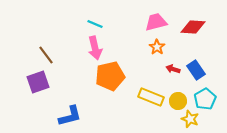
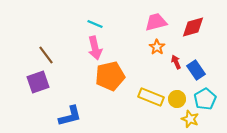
red diamond: rotated 20 degrees counterclockwise
red arrow: moved 3 px right, 7 px up; rotated 48 degrees clockwise
yellow circle: moved 1 px left, 2 px up
